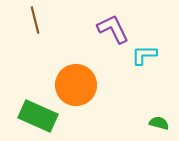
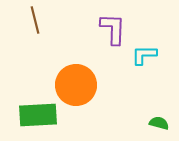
purple L-shape: rotated 28 degrees clockwise
green rectangle: moved 1 px up; rotated 27 degrees counterclockwise
